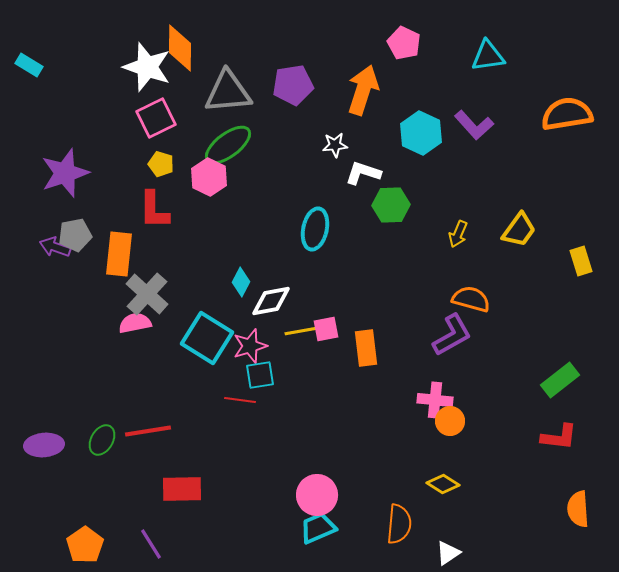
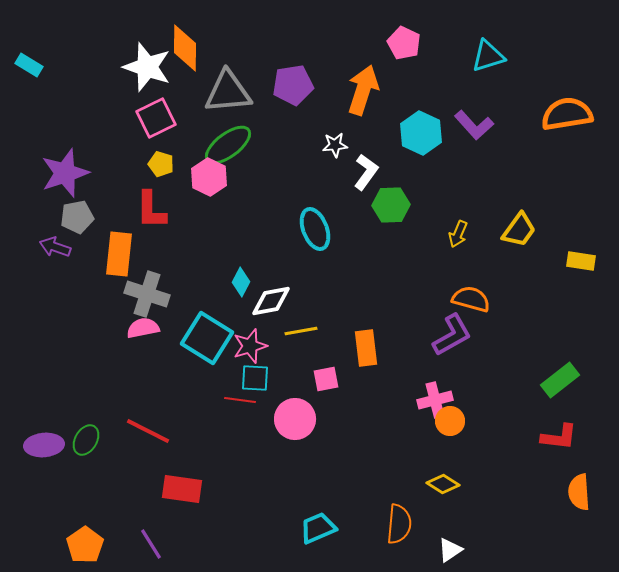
orange diamond at (180, 48): moved 5 px right
cyan triangle at (488, 56): rotated 9 degrees counterclockwise
white L-shape at (363, 173): moved 3 px right, 1 px up; rotated 108 degrees clockwise
red L-shape at (154, 210): moved 3 px left
cyan ellipse at (315, 229): rotated 33 degrees counterclockwise
gray pentagon at (75, 235): moved 2 px right, 18 px up
yellow rectangle at (581, 261): rotated 64 degrees counterclockwise
gray cross at (147, 294): rotated 24 degrees counterclockwise
pink semicircle at (135, 323): moved 8 px right, 5 px down
pink square at (326, 329): moved 50 px down
cyan square at (260, 375): moved 5 px left, 3 px down; rotated 12 degrees clockwise
pink cross at (435, 400): rotated 20 degrees counterclockwise
red line at (148, 431): rotated 36 degrees clockwise
green ellipse at (102, 440): moved 16 px left
red rectangle at (182, 489): rotated 9 degrees clockwise
pink circle at (317, 495): moved 22 px left, 76 px up
orange semicircle at (578, 509): moved 1 px right, 17 px up
white triangle at (448, 553): moved 2 px right, 3 px up
